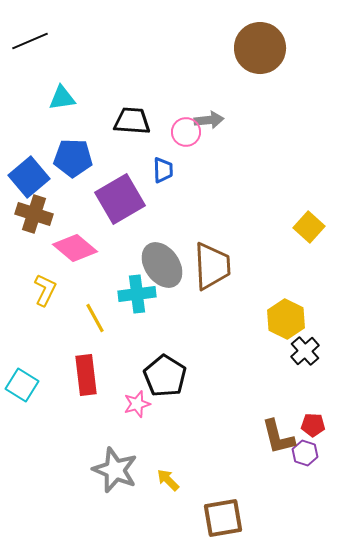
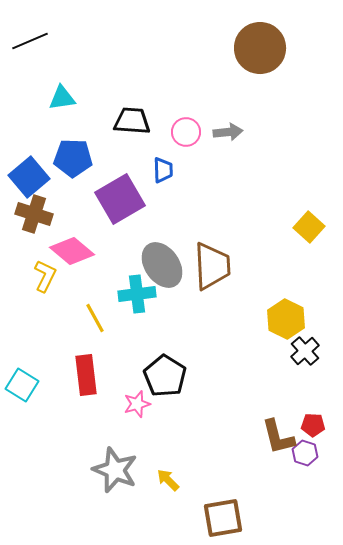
gray arrow: moved 19 px right, 12 px down
pink diamond: moved 3 px left, 3 px down
yellow L-shape: moved 14 px up
